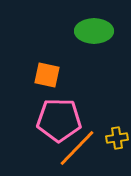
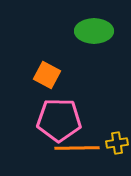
orange square: rotated 16 degrees clockwise
yellow cross: moved 5 px down
orange line: rotated 45 degrees clockwise
